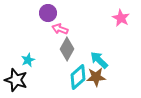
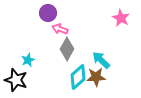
cyan arrow: moved 2 px right
